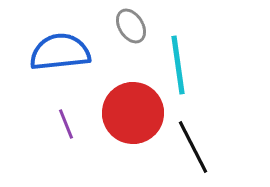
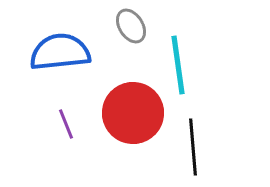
black line: rotated 22 degrees clockwise
